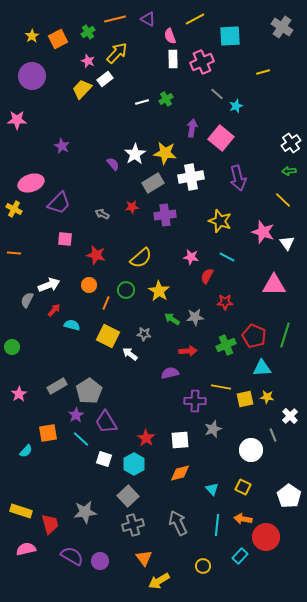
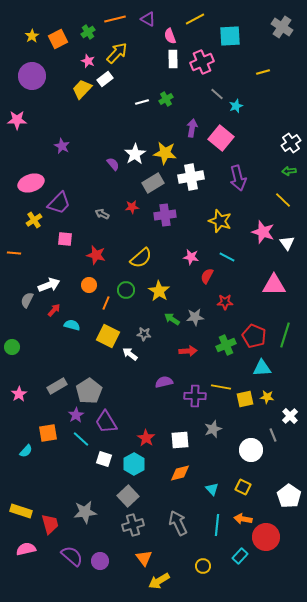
yellow cross at (14, 209): moved 20 px right, 11 px down; rotated 28 degrees clockwise
purple semicircle at (170, 373): moved 6 px left, 9 px down
purple cross at (195, 401): moved 5 px up
purple semicircle at (72, 556): rotated 10 degrees clockwise
